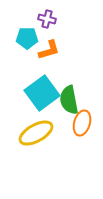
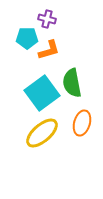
green semicircle: moved 3 px right, 17 px up
yellow ellipse: moved 6 px right; rotated 12 degrees counterclockwise
